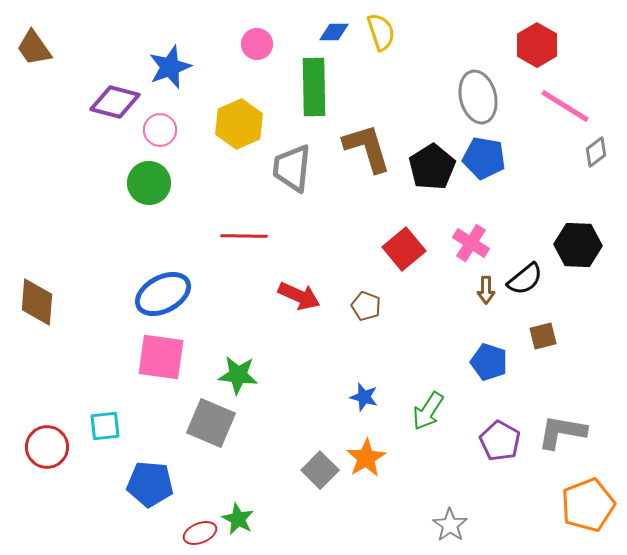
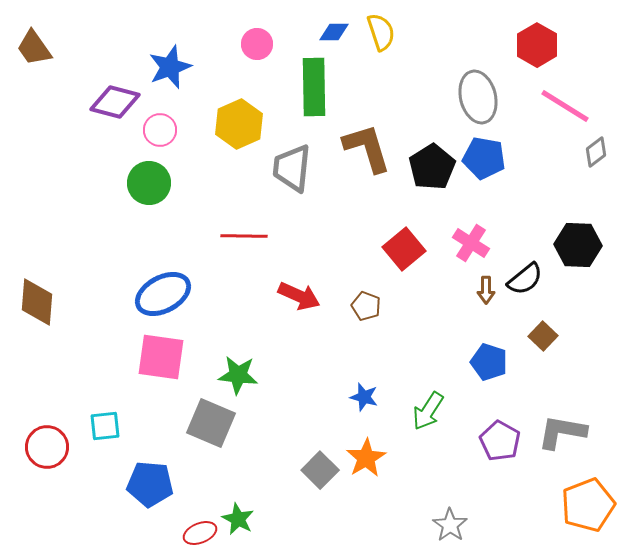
brown square at (543, 336): rotated 32 degrees counterclockwise
